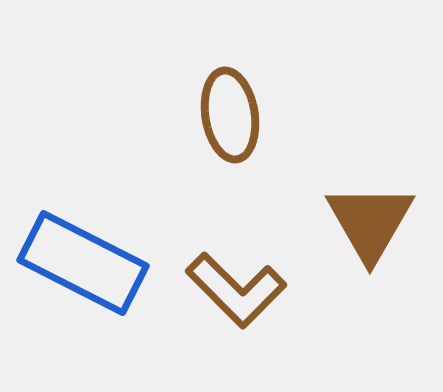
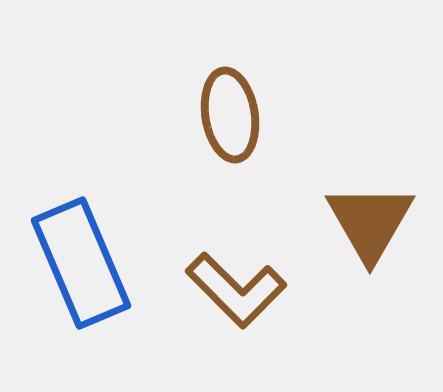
blue rectangle: moved 2 px left; rotated 40 degrees clockwise
